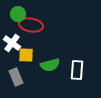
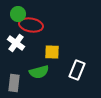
white cross: moved 4 px right
yellow square: moved 26 px right, 3 px up
green semicircle: moved 11 px left, 7 px down
white rectangle: rotated 18 degrees clockwise
gray rectangle: moved 2 px left, 6 px down; rotated 30 degrees clockwise
